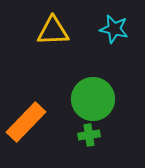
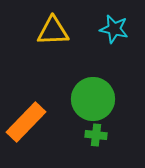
green cross: moved 7 px right; rotated 15 degrees clockwise
